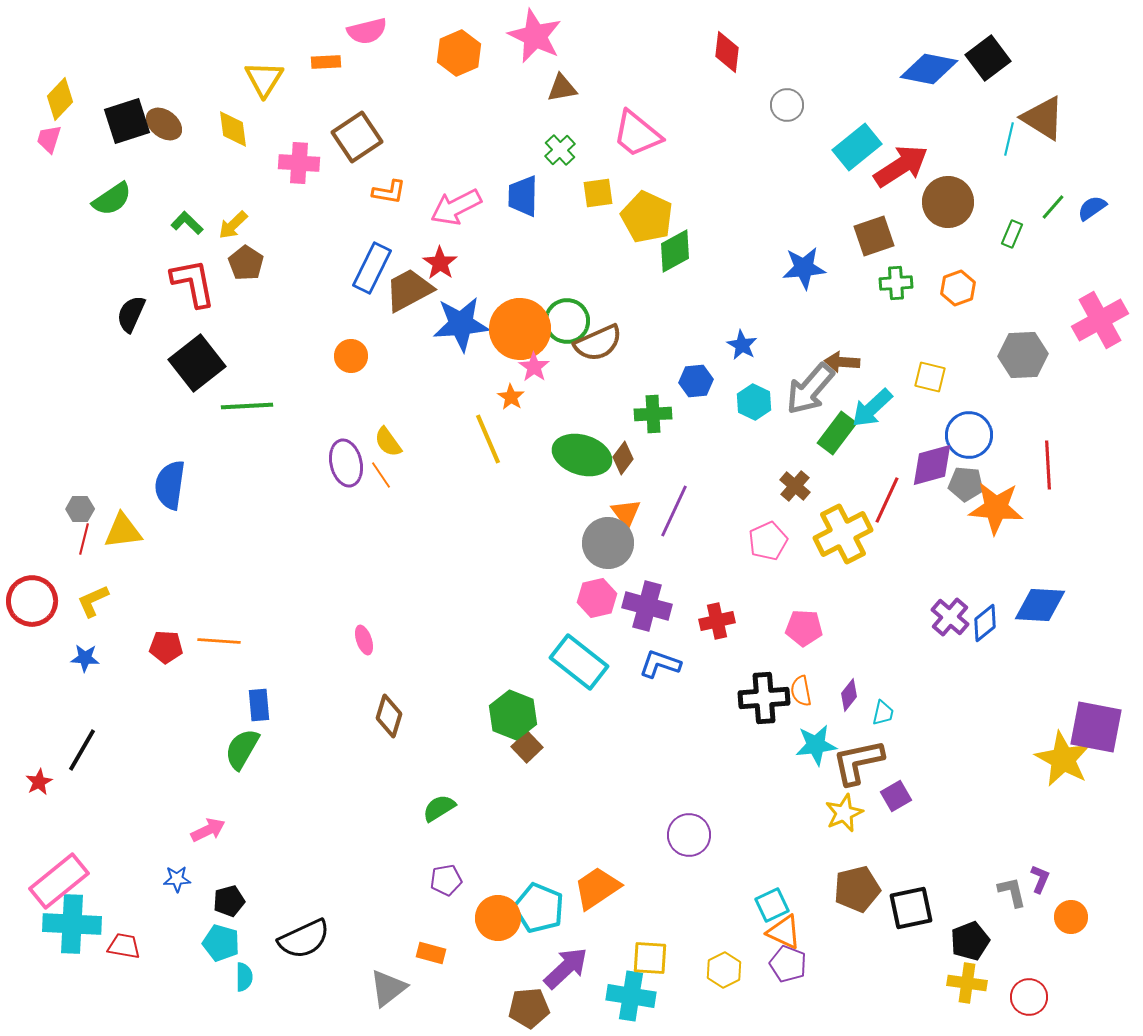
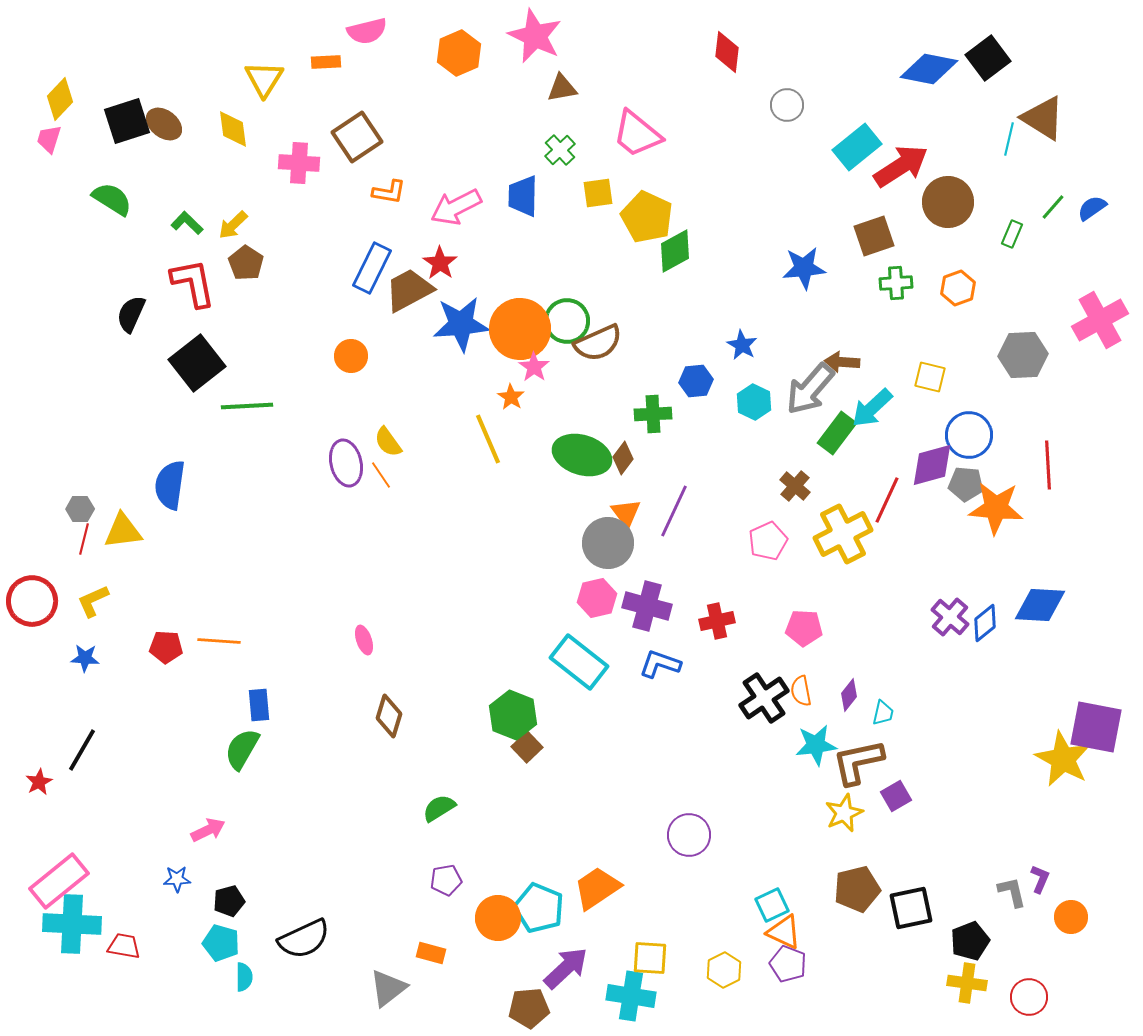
green semicircle at (112, 199): rotated 114 degrees counterclockwise
black cross at (764, 698): rotated 30 degrees counterclockwise
